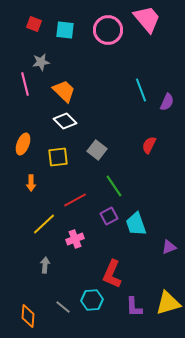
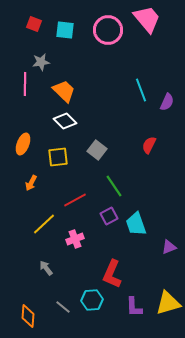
pink line: rotated 15 degrees clockwise
orange arrow: rotated 28 degrees clockwise
gray arrow: moved 1 px right, 3 px down; rotated 42 degrees counterclockwise
